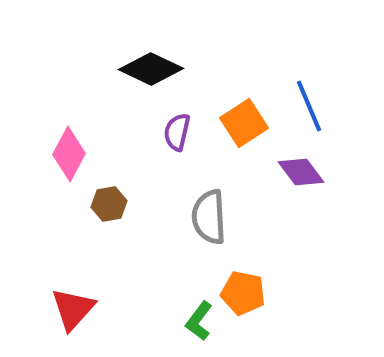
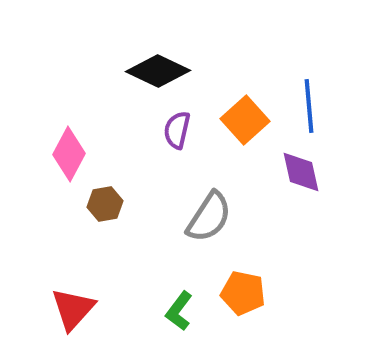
black diamond: moved 7 px right, 2 px down
blue line: rotated 18 degrees clockwise
orange square: moved 1 px right, 3 px up; rotated 9 degrees counterclockwise
purple semicircle: moved 2 px up
purple diamond: rotated 24 degrees clockwise
brown hexagon: moved 4 px left
gray semicircle: rotated 144 degrees counterclockwise
green L-shape: moved 20 px left, 10 px up
